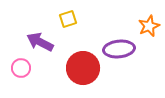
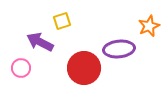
yellow square: moved 6 px left, 2 px down
red circle: moved 1 px right
